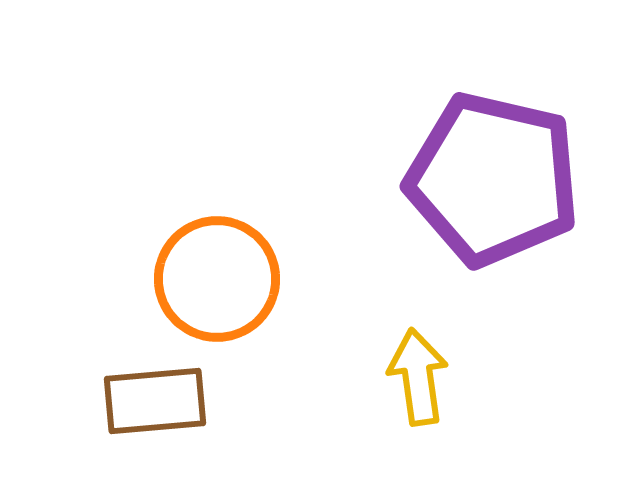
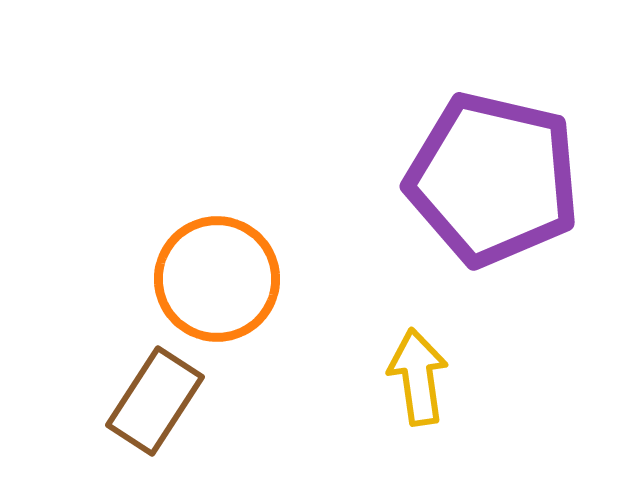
brown rectangle: rotated 52 degrees counterclockwise
